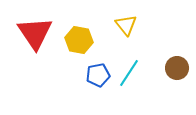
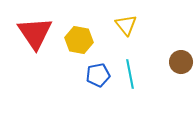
brown circle: moved 4 px right, 6 px up
cyan line: moved 1 px right, 1 px down; rotated 44 degrees counterclockwise
